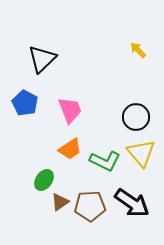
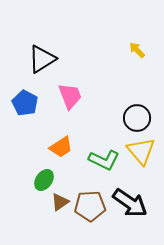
yellow arrow: moved 1 px left
black triangle: rotated 12 degrees clockwise
pink trapezoid: moved 14 px up
black circle: moved 1 px right, 1 px down
orange trapezoid: moved 9 px left, 2 px up
yellow triangle: moved 2 px up
green L-shape: moved 1 px left, 1 px up
black arrow: moved 2 px left
